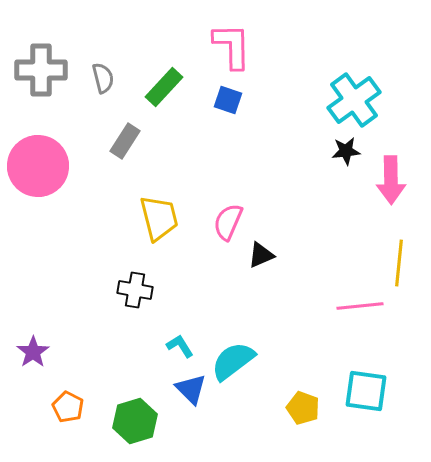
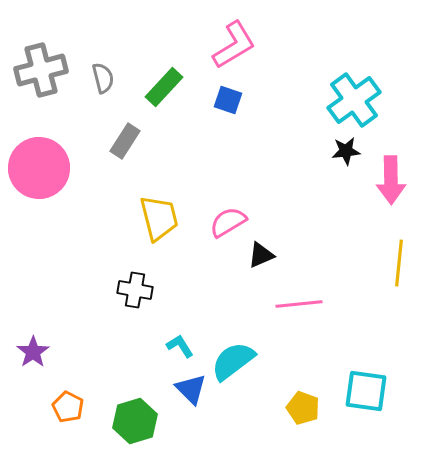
pink L-shape: moved 2 px right, 1 px up; rotated 60 degrees clockwise
gray cross: rotated 15 degrees counterclockwise
pink circle: moved 1 px right, 2 px down
pink semicircle: rotated 36 degrees clockwise
pink line: moved 61 px left, 2 px up
